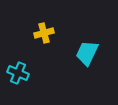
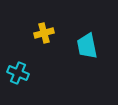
cyan trapezoid: moved 7 px up; rotated 36 degrees counterclockwise
